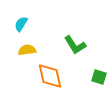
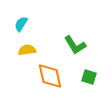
green square: moved 10 px left
